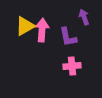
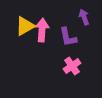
pink cross: rotated 30 degrees counterclockwise
